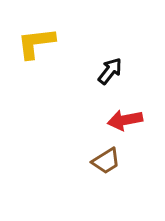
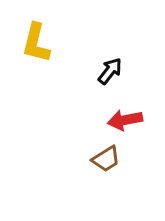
yellow L-shape: rotated 69 degrees counterclockwise
brown trapezoid: moved 2 px up
